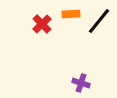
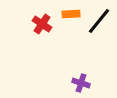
red cross: rotated 12 degrees counterclockwise
